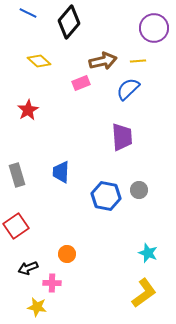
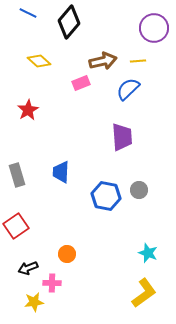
yellow star: moved 3 px left, 5 px up; rotated 18 degrees counterclockwise
